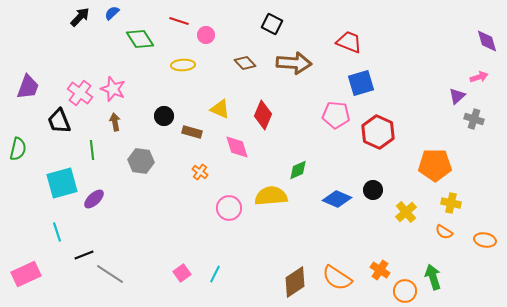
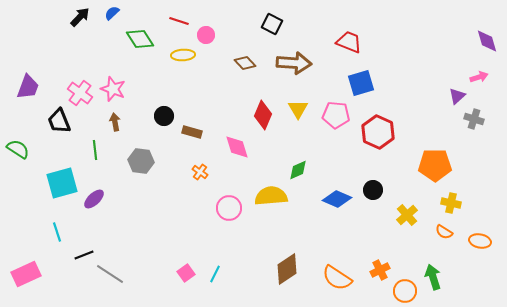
yellow ellipse at (183, 65): moved 10 px up
yellow triangle at (220, 109): moved 78 px right; rotated 35 degrees clockwise
green semicircle at (18, 149): rotated 70 degrees counterclockwise
green line at (92, 150): moved 3 px right
yellow cross at (406, 212): moved 1 px right, 3 px down
orange ellipse at (485, 240): moved 5 px left, 1 px down
orange cross at (380, 270): rotated 30 degrees clockwise
pink square at (182, 273): moved 4 px right
brown diamond at (295, 282): moved 8 px left, 13 px up
